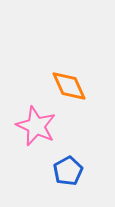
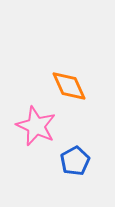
blue pentagon: moved 7 px right, 10 px up
